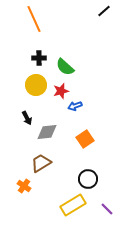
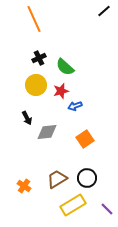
black cross: rotated 24 degrees counterclockwise
brown trapezoid: moved 16 px right, 16 px down
black circle: moved 1 px left, 1 px up
